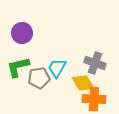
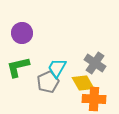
gray cross: rotated 15 degrees clockwise
gray pentagon: moved 9 px right, 4 px down; rotated 15 degrees counterclockwise
